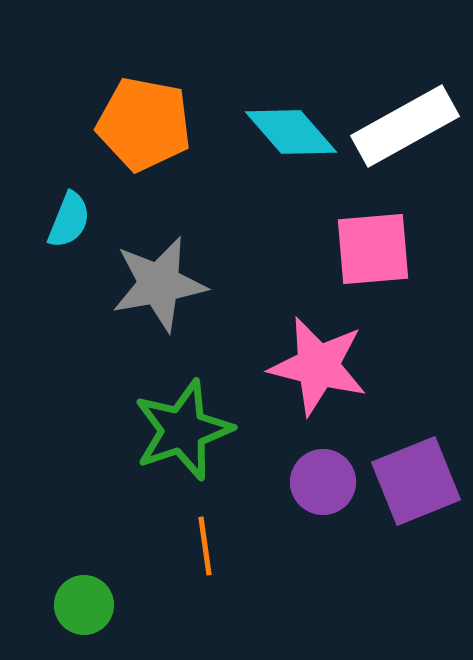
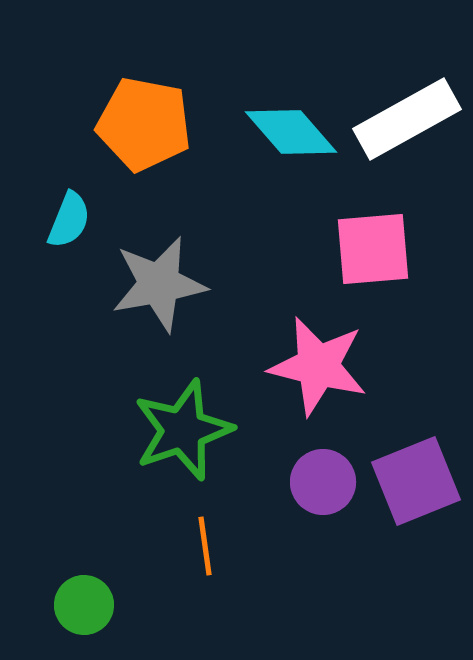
white rectangle: moved 2 px right, 7 px up
